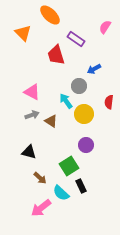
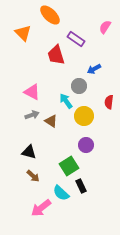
yellow circle: moved 2 px down
brown arrow: moved 7 px left, 2 px up
